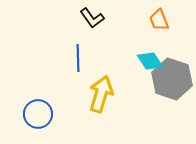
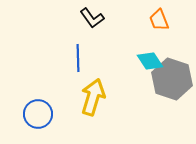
yellow arrow: moved 8 px left, 3 px down
